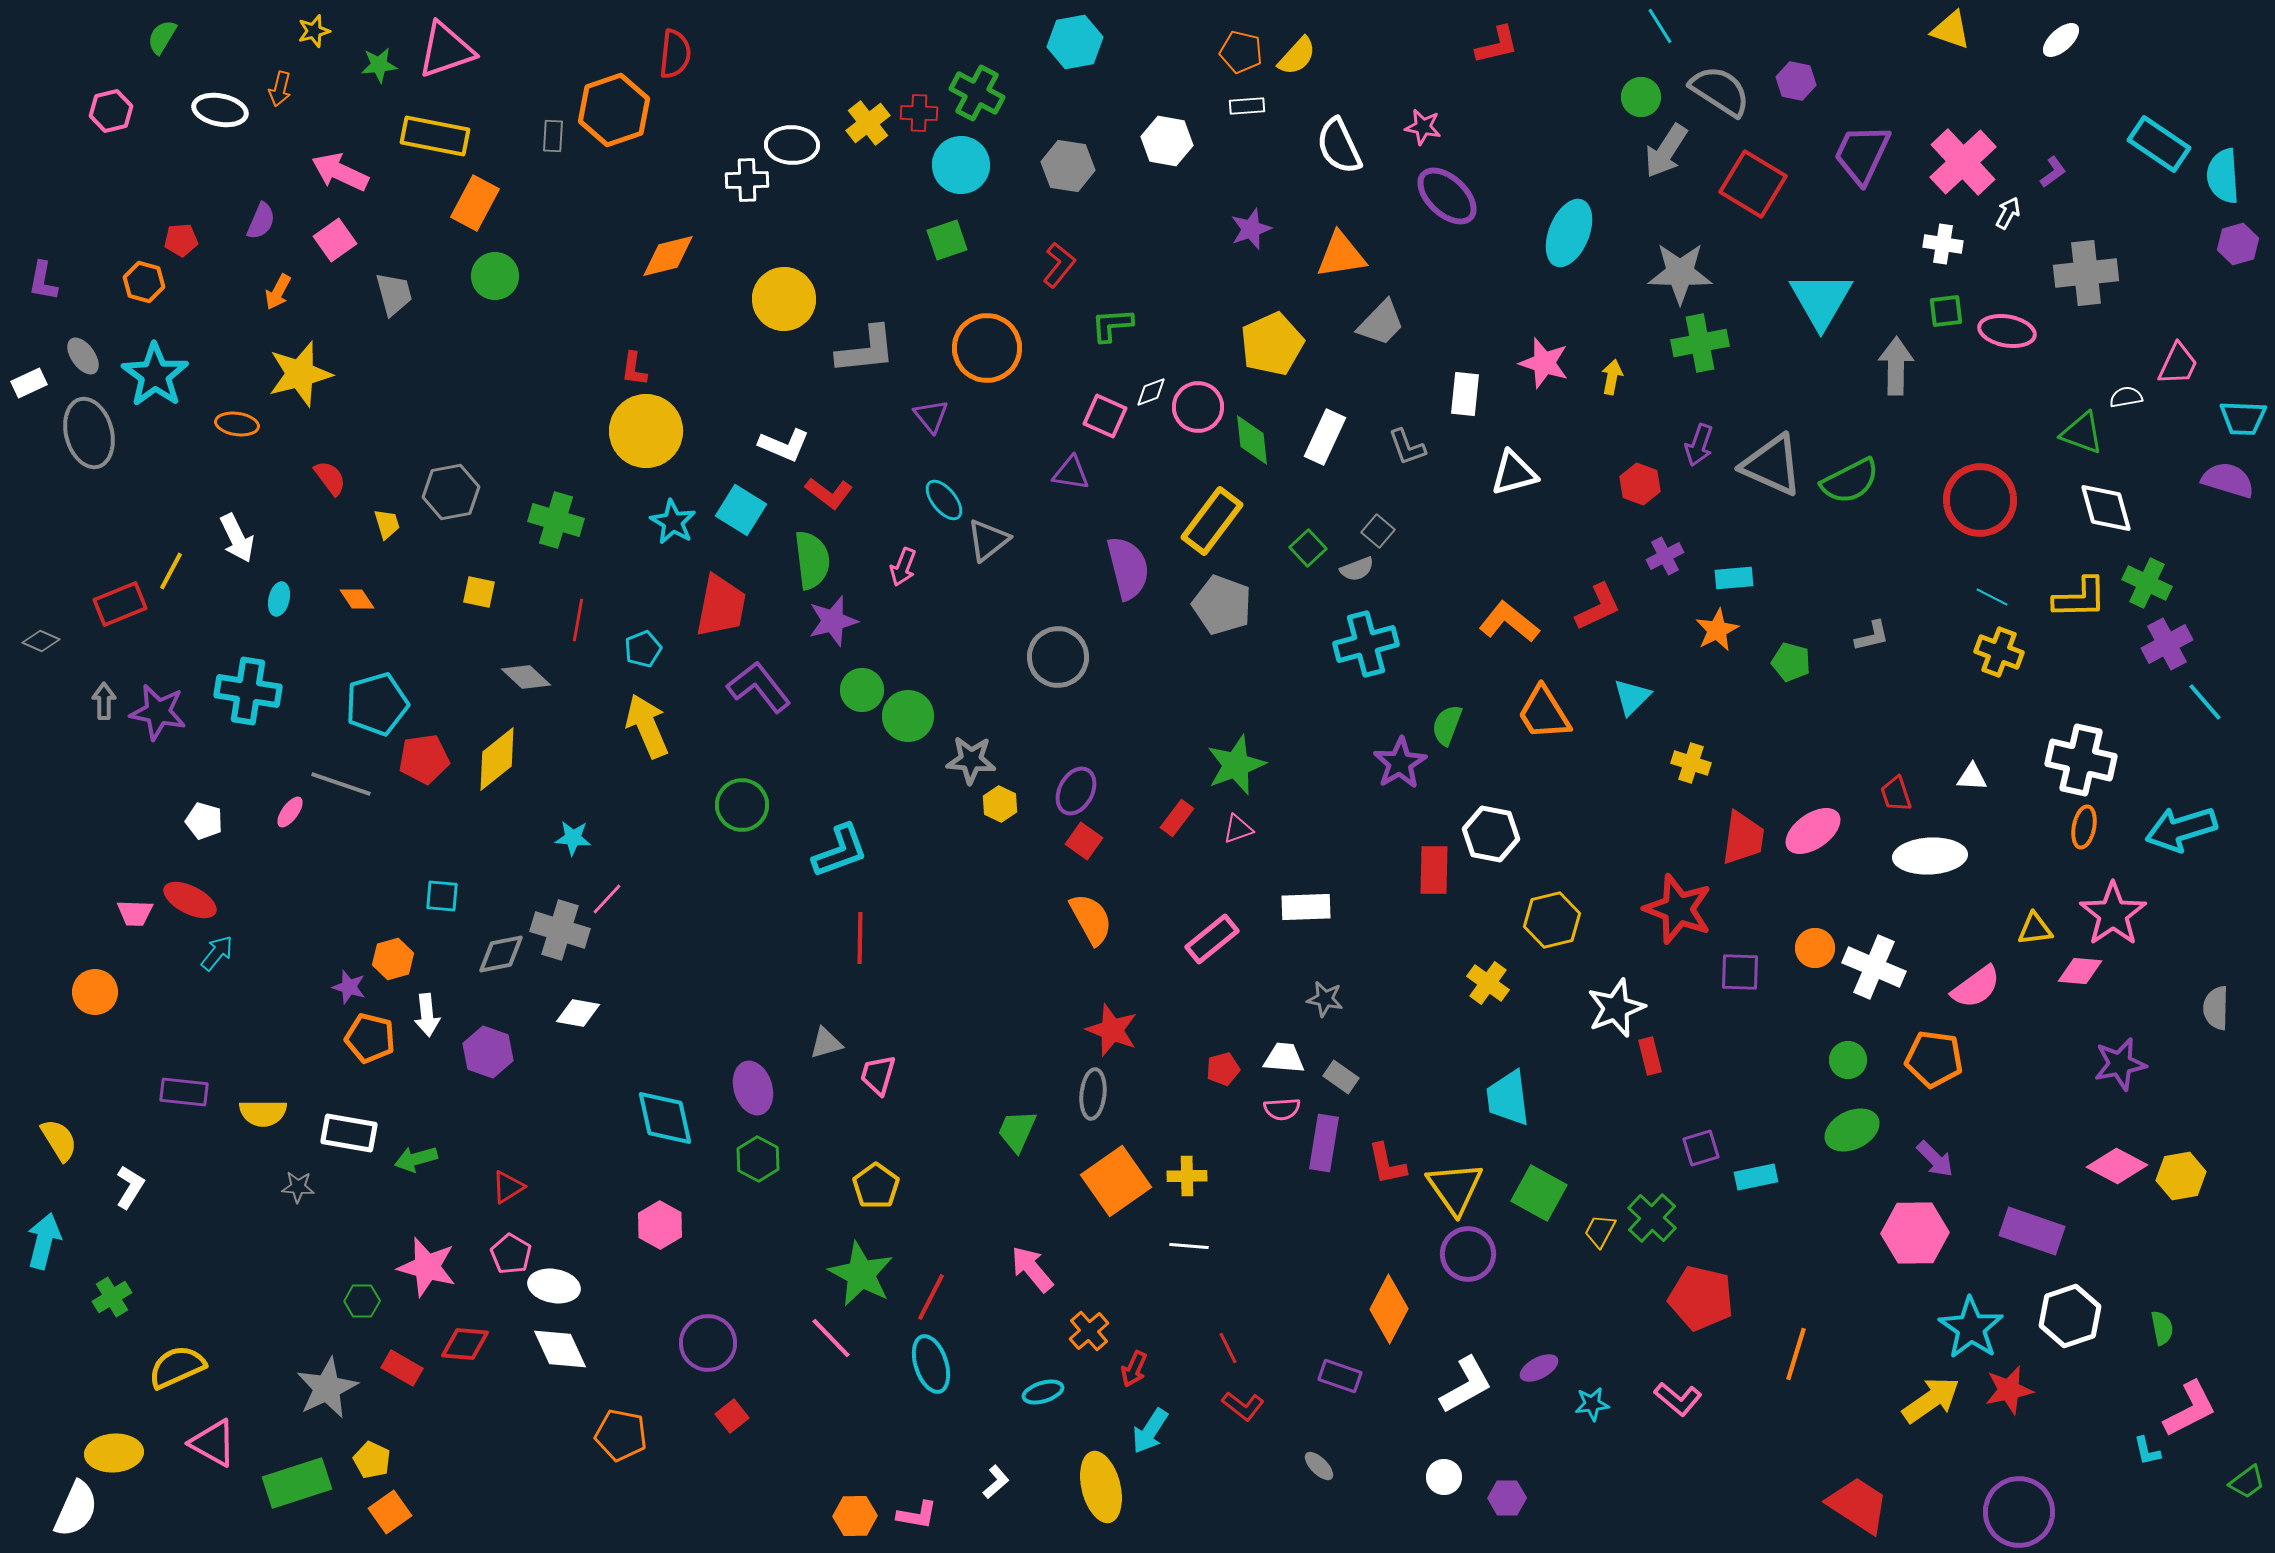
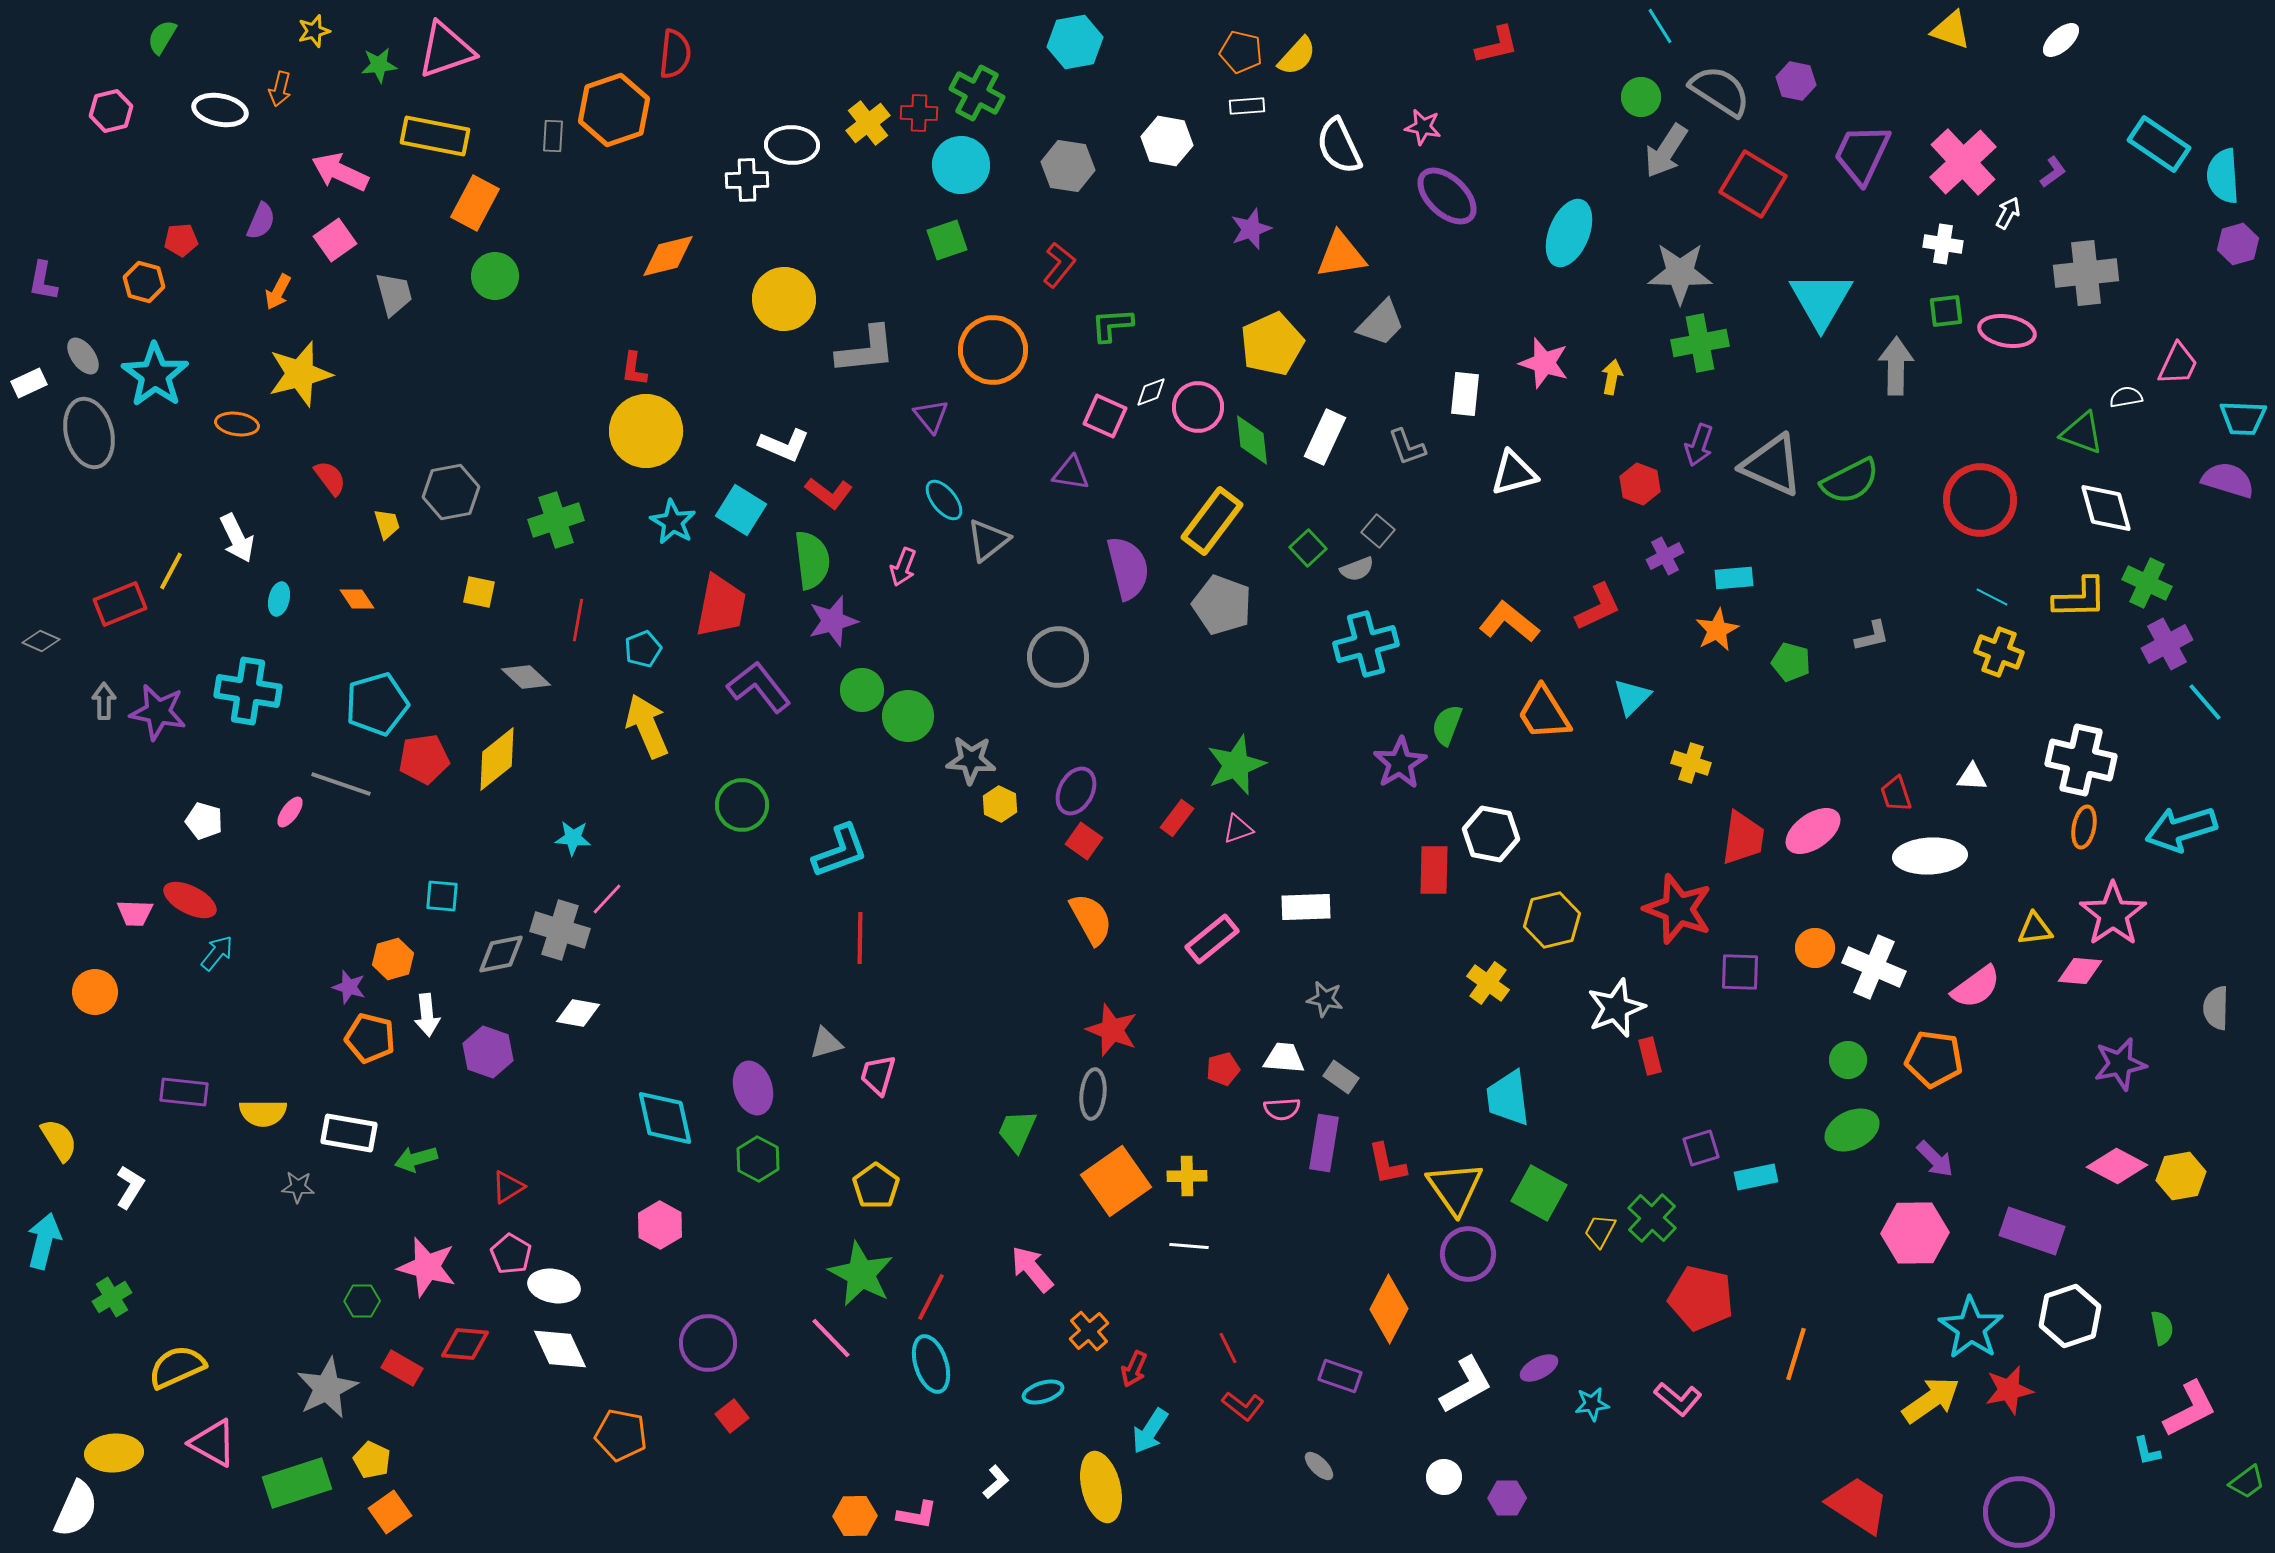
orange circle at (987, 348): moved 6 px right, 2 px down
green cross at (556, 520): rotated 34 degrees counterclockwise
